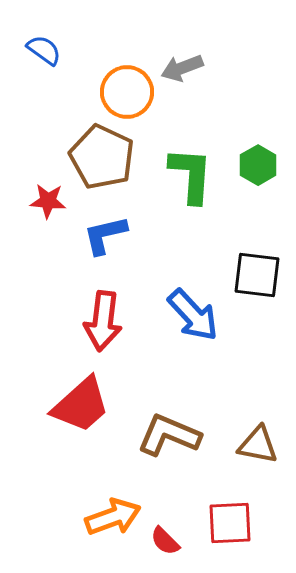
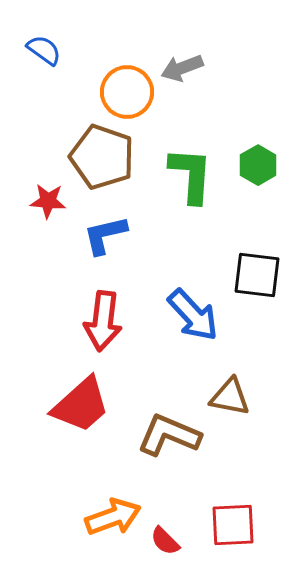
brown pentagon: rotated 6 degrees counterclockwise
brown triangle: moved 28 px left, 48 px up
red square: moved 3 px right, 2 px down
